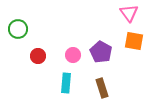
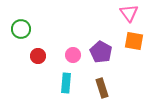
green circle: moved 3 px right
